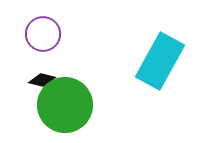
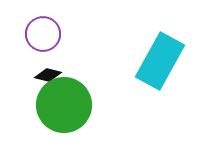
black diamond: moved 6 px right, 5 px up
green circle: moved 1 px left
